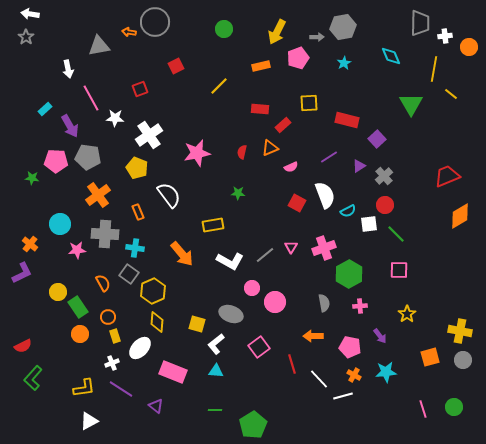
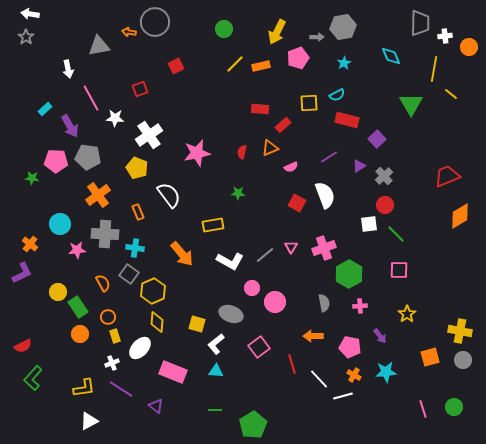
yellow line at (219, 86): moved 16 px right, 22 px up
cyan semicircle at (348, 211): moved 11 px left, 116 px up
